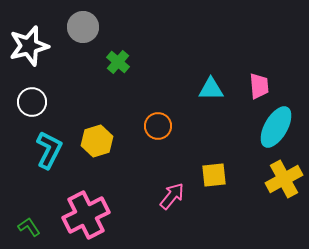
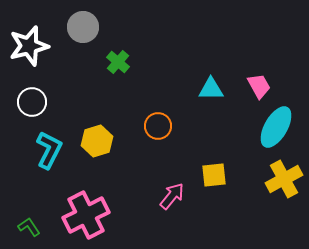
pink trapezoid: rotated 24 degrees counterclockwise
